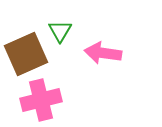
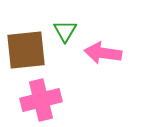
green triangle: moved 5 px right
brown square: moved 4 px up; rotated 18 degrees clockwise
